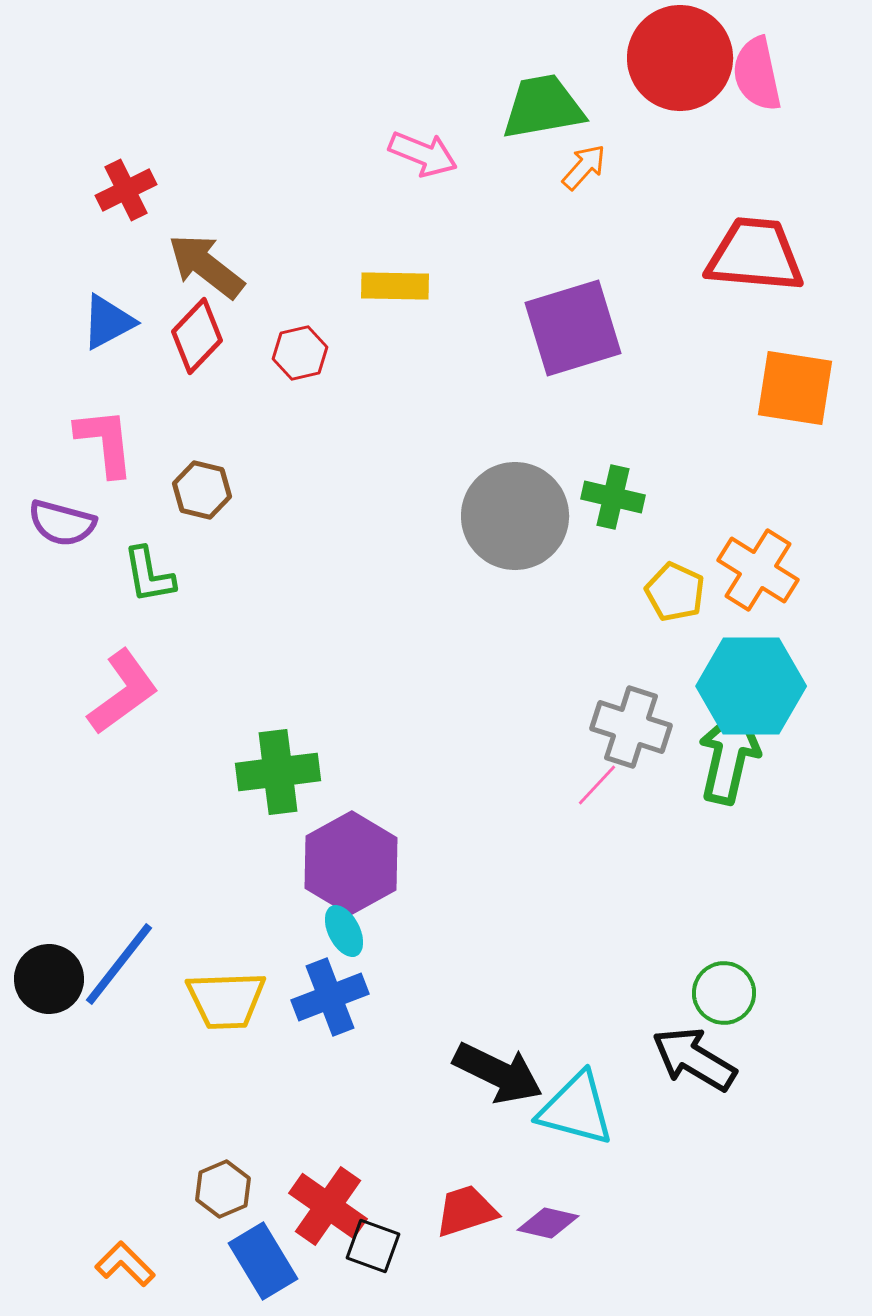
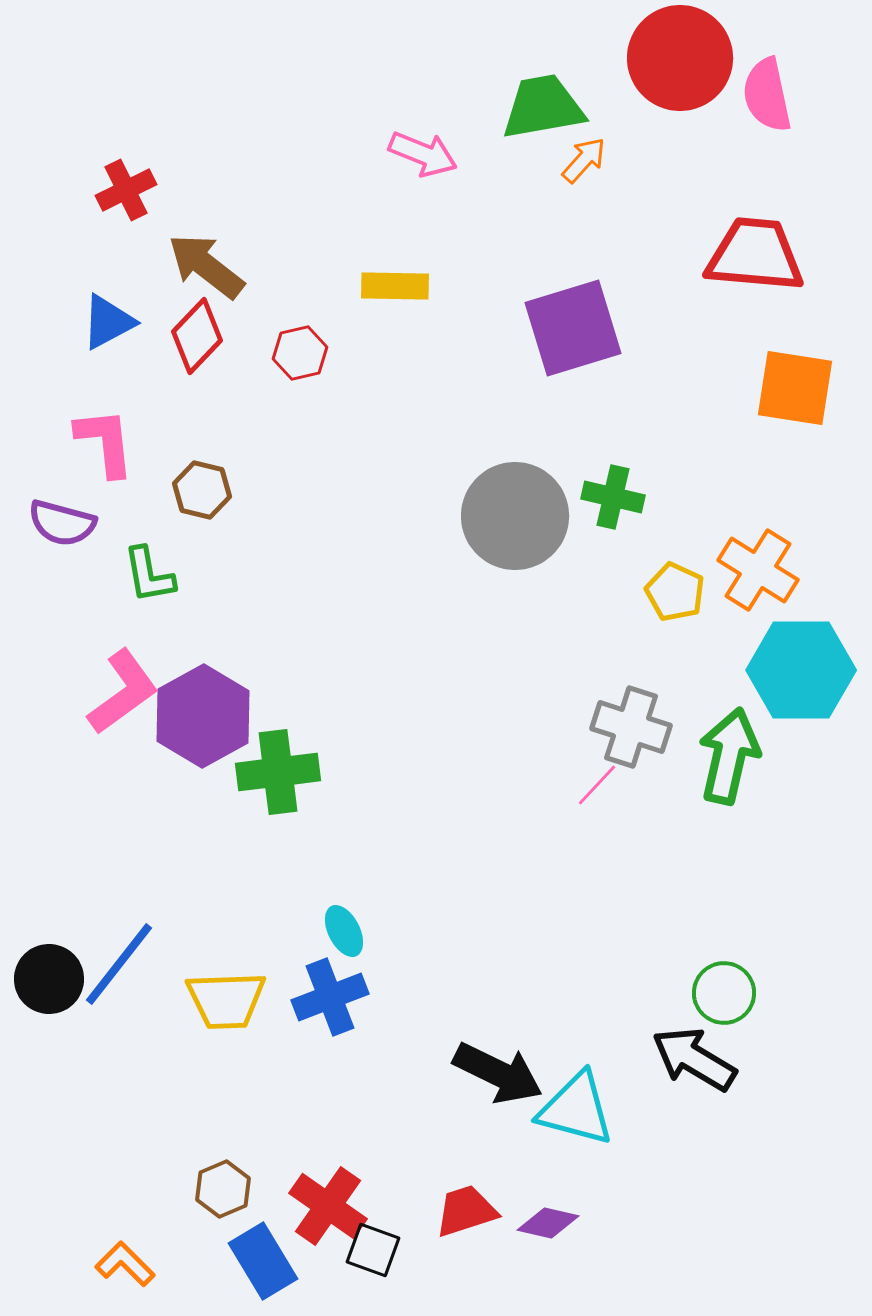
pink semicircle at (757, 74): moved 10 px right, 21 px down
orange arrow at (584, 167): moved 7 px up
cyan hexagon at (751, 686): moved 50 px right, 16 px up
purple hexagon at (351, 863): moved 148 px left, 147 px up
black square at (373, 1246): moved 4 px down
